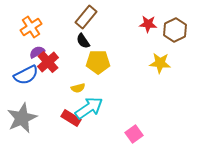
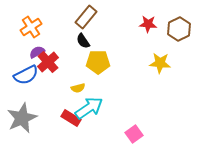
brown hexagon: moved 4 px right, 1 px up
